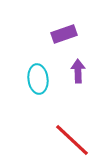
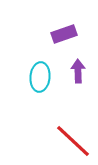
cyan ellipse: moved 2 px right, 2 px up; rotated 12 degrees clockwise
red line: moved 1 px right, 1 px down
